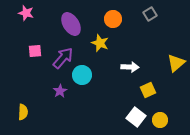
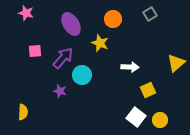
purple star: rotated 24 degrees counterclockwise
